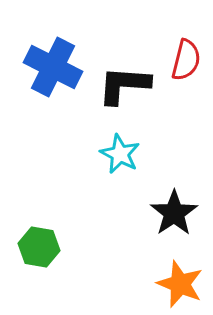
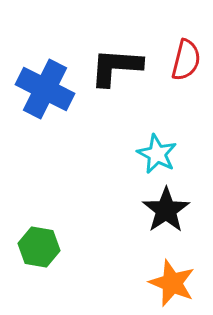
blue cross: moved 8 px left, 22 px down
black L-shape: moved 8 px left, 18 px up
cyan star: moved 37 px right
black star: moved 8 px left, 3 px up
orange star: moved 8 px left, 1 px up
